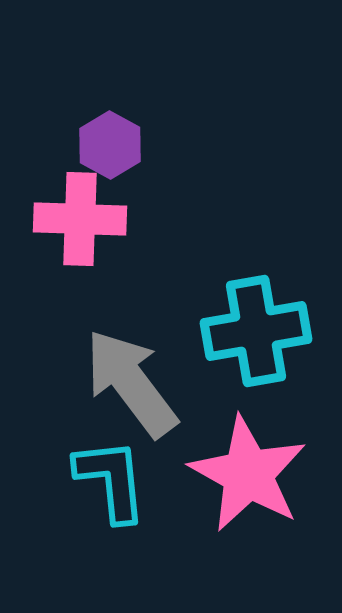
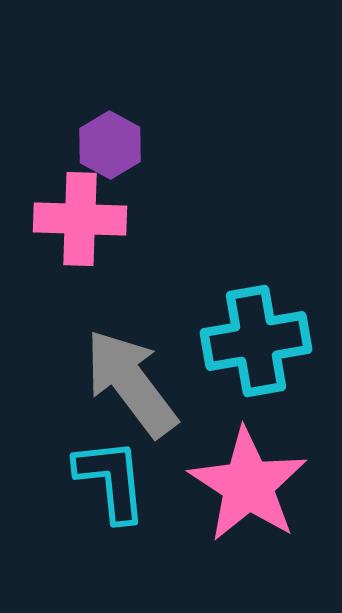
cyan cross: moved 10 px down
pink star: moved 11 px down; rotated 4 degrees clockwise
